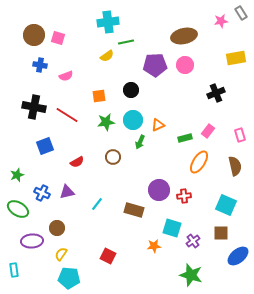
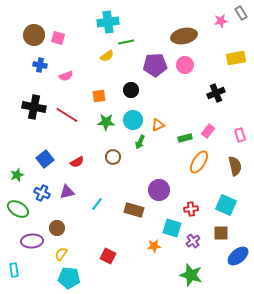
green star at (106, 122): rotated 12 degrees clockwise
blue square at (45, 146): moved 13 px down; rotated 18 degrees counterclockwise
red cross at (184, 196): moved 7 px right, 13 px down
